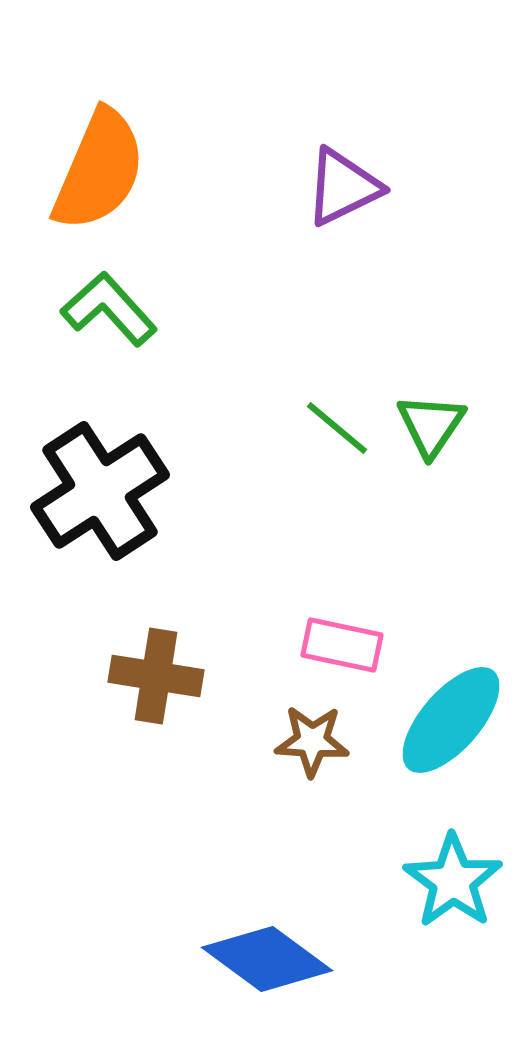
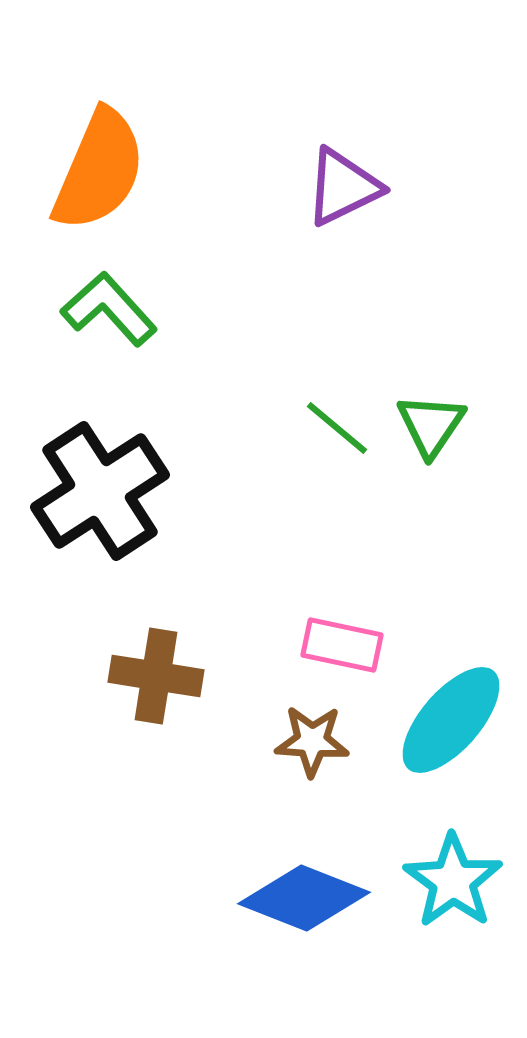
blue diamond: moved 37 px right, 61 px up; rotated 15 degrees counterclockwise
